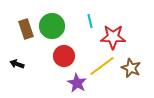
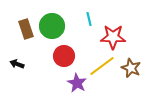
cyan line: moved 1 px left, 2 px up
